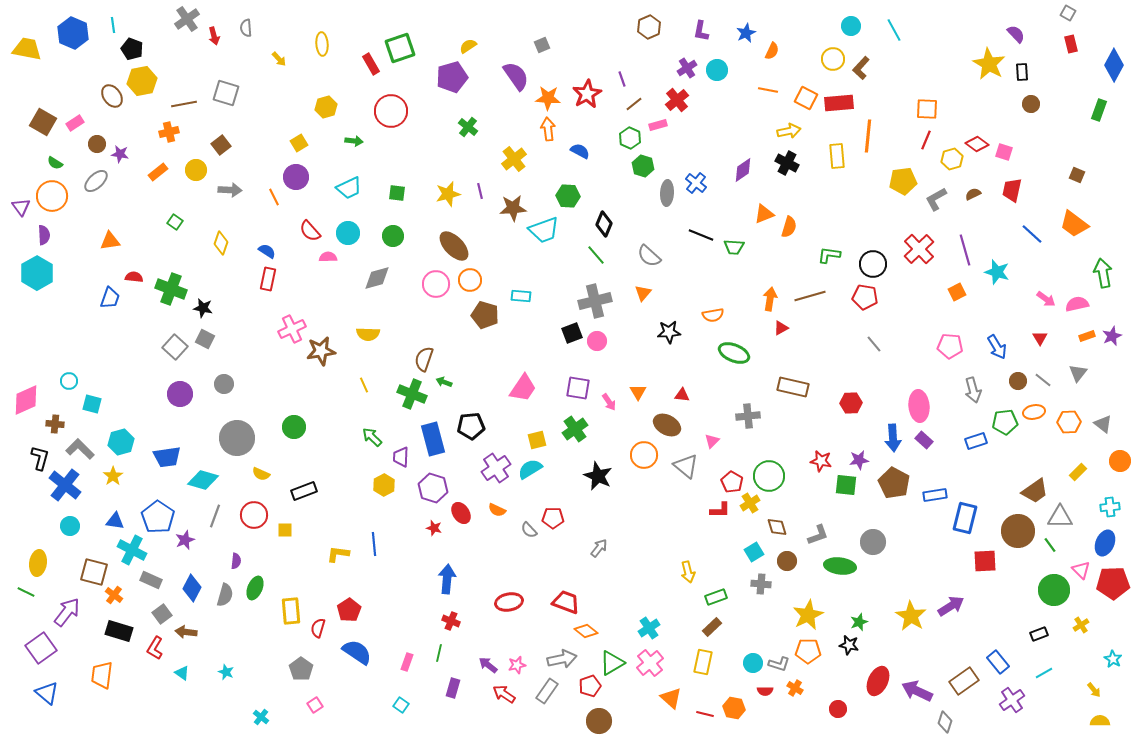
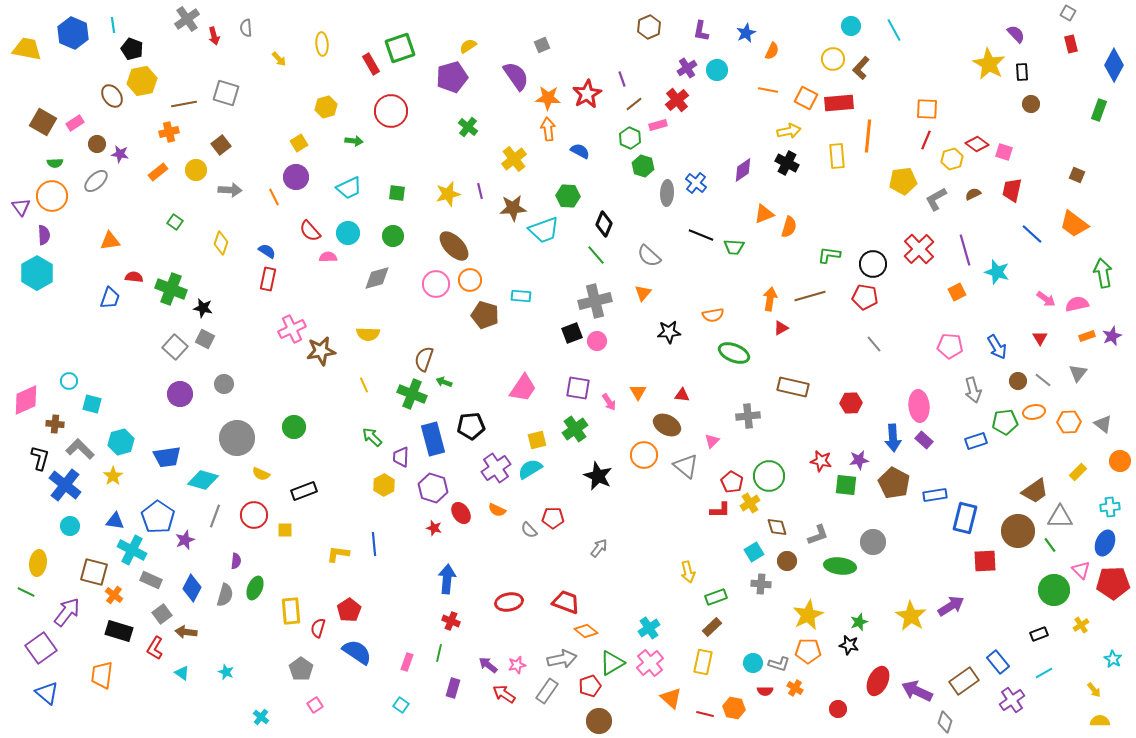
green semicircle at (55, 163): rotated 35 degrees counterclockwise
